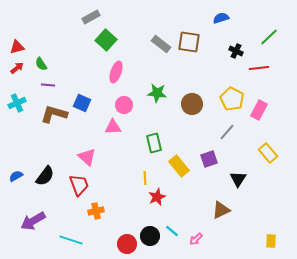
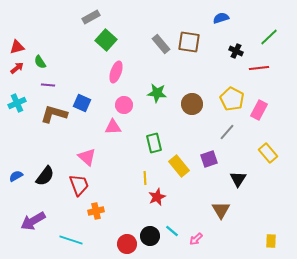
gray rectangle at (161, 44): rotated 12 degrees clockwise
green semicircle at (41, 64): moved 1 px left, 2 px up
brown triangle at (221, 210): rotated 36 degrees counterclockwise
